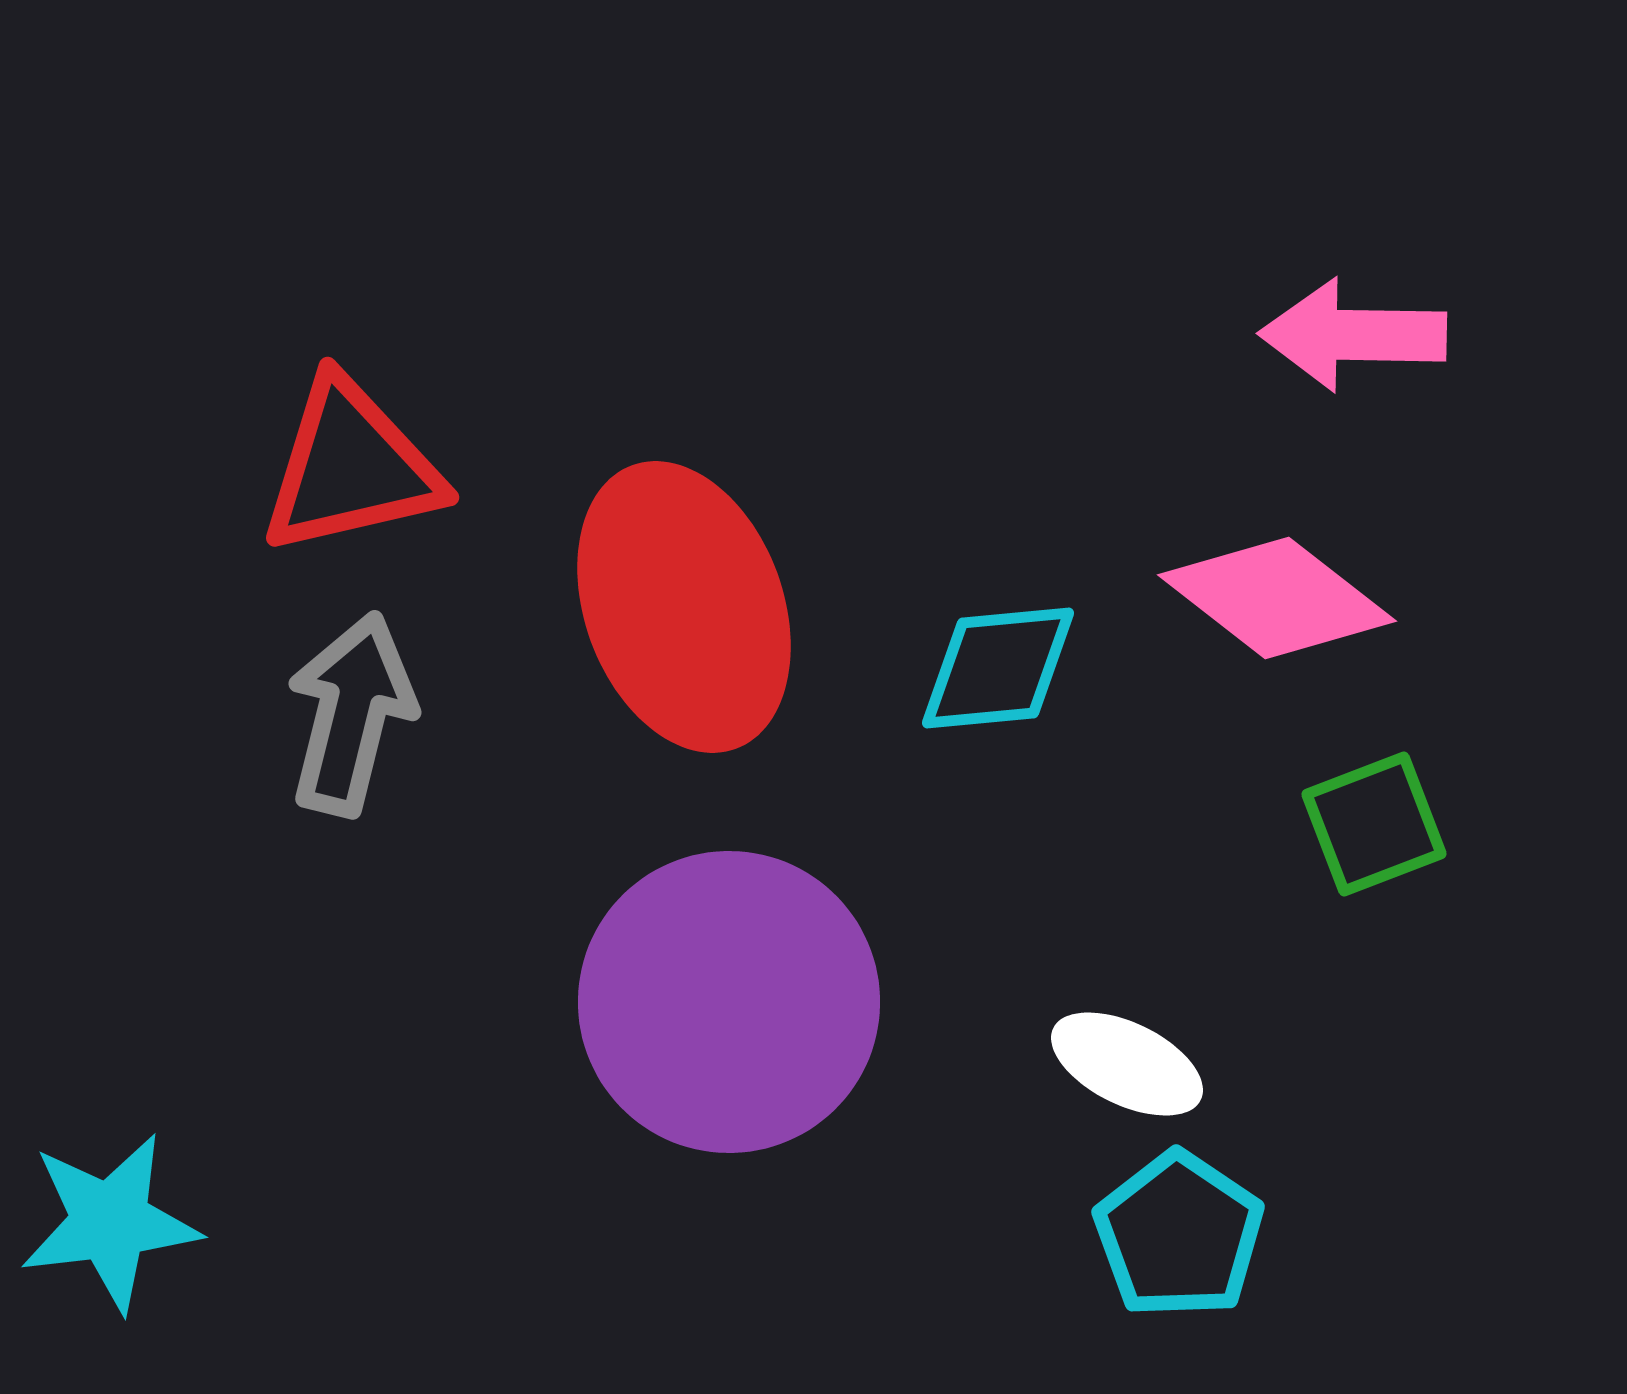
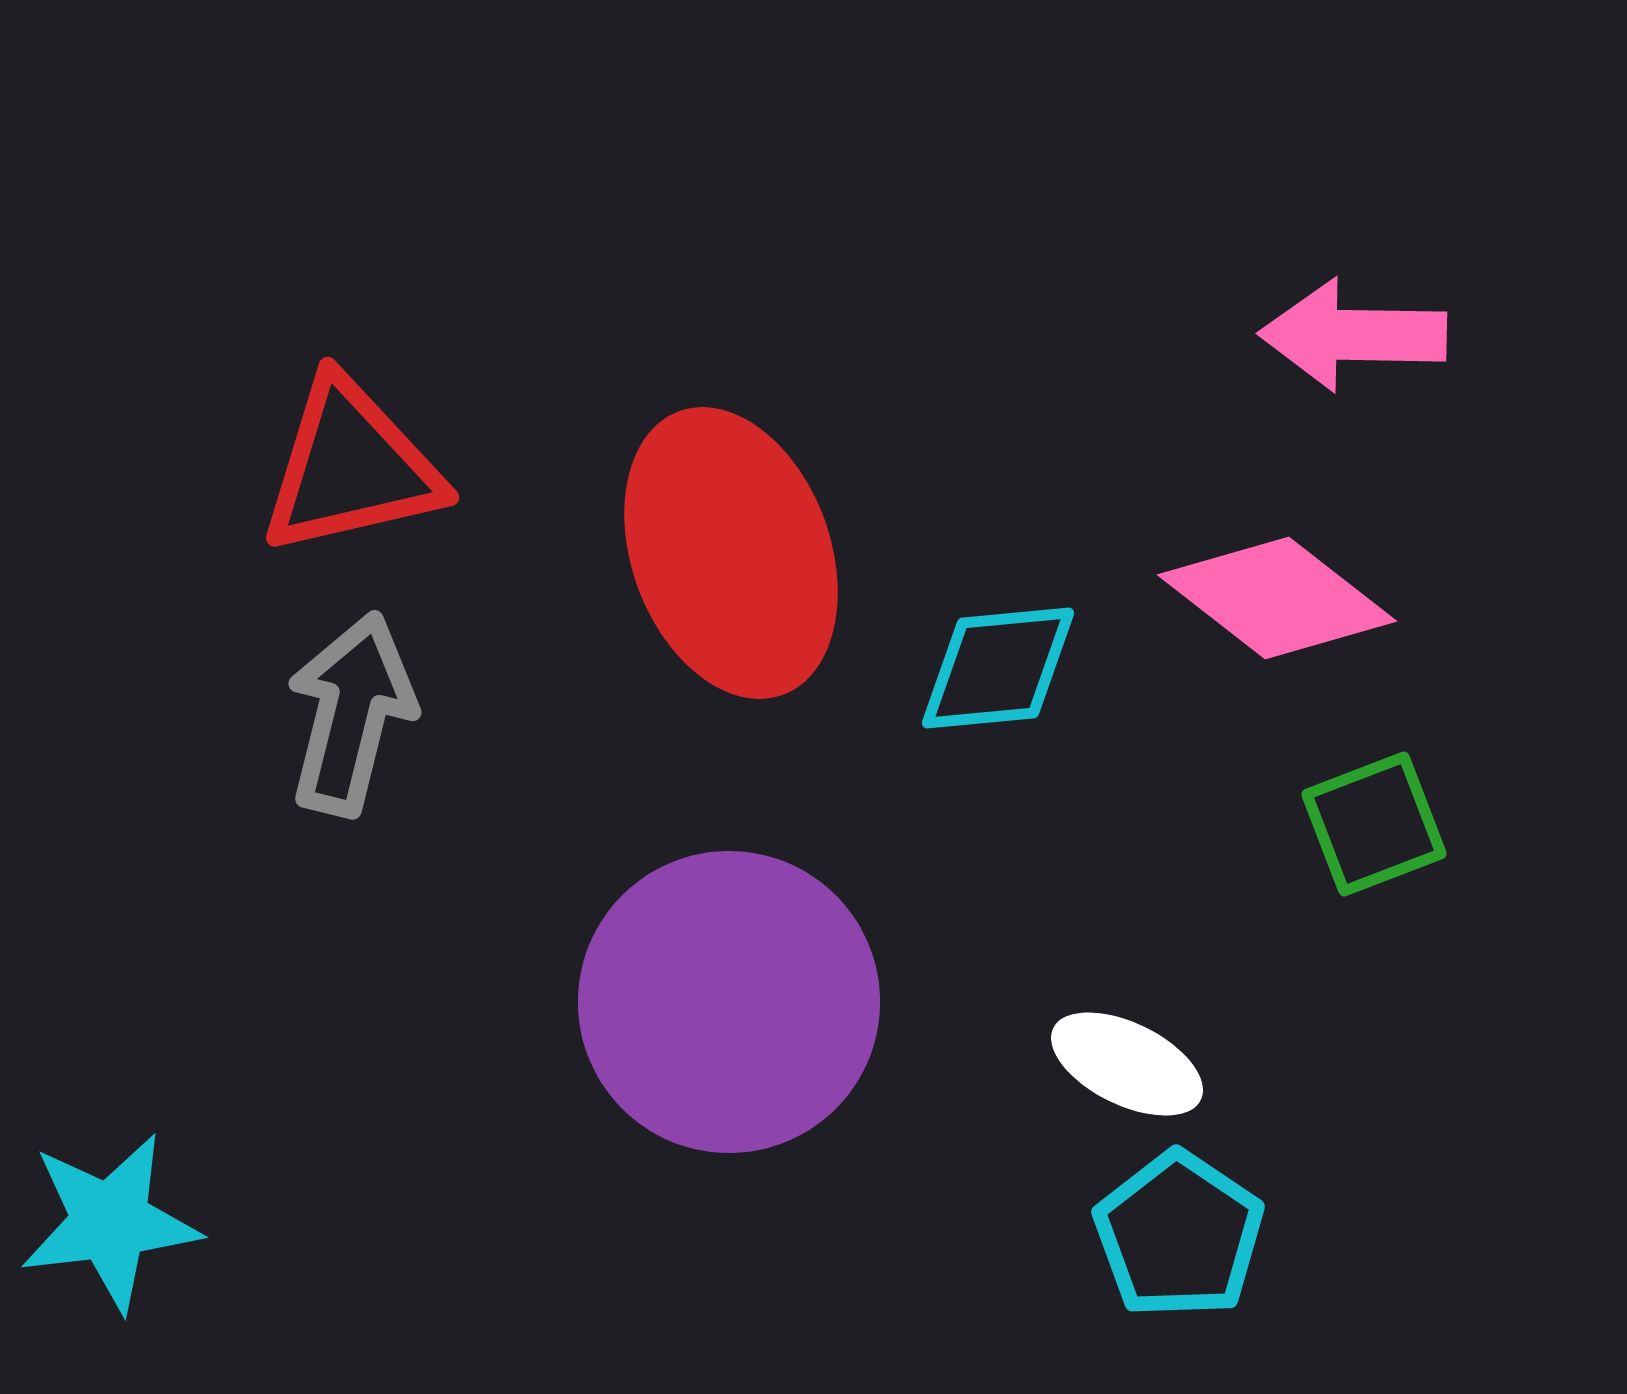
red ellipse: moved 47 px right, 54 px up
